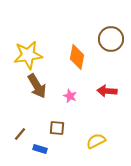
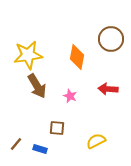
red arrow: moved 1 px right, 2 px up
brown line: moved 4 px left, 10 px down
